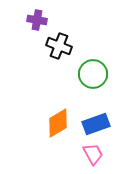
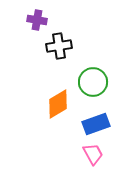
black cross: rotated 30 degrees counterclockwise
green circle: moved 8 px down
orange diamond: moved 19 px up
